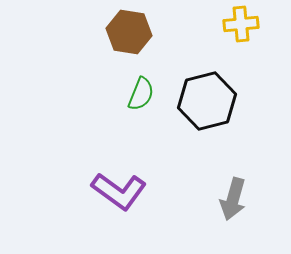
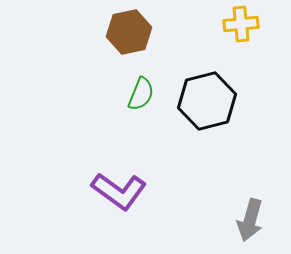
brown hexagon: rotated 21 degrees counterclockwise
gray arrow: moved 17 px right, 21 px down
